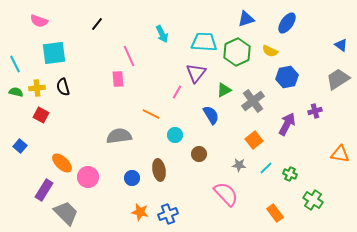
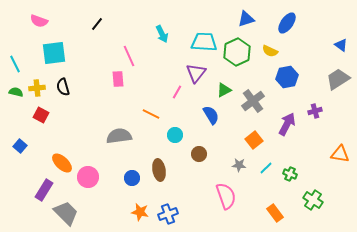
pink semicircle at (226, 194): moved 2 px down; rotated 24 degrees clockwise
